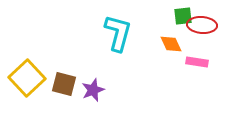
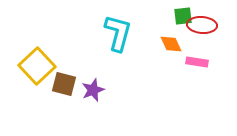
yellow square: moved 10 px right, 12 px up
